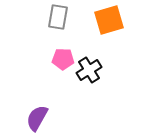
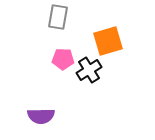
orange square: moved 1 px left, 21 px down
purple semicircle: moved 4 px right, 2 px up; rotated 120 degrees counterclockwise
